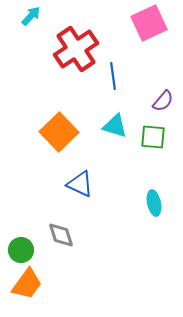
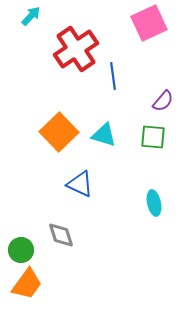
cyan triangle: moved 11 px left, 9 px down
